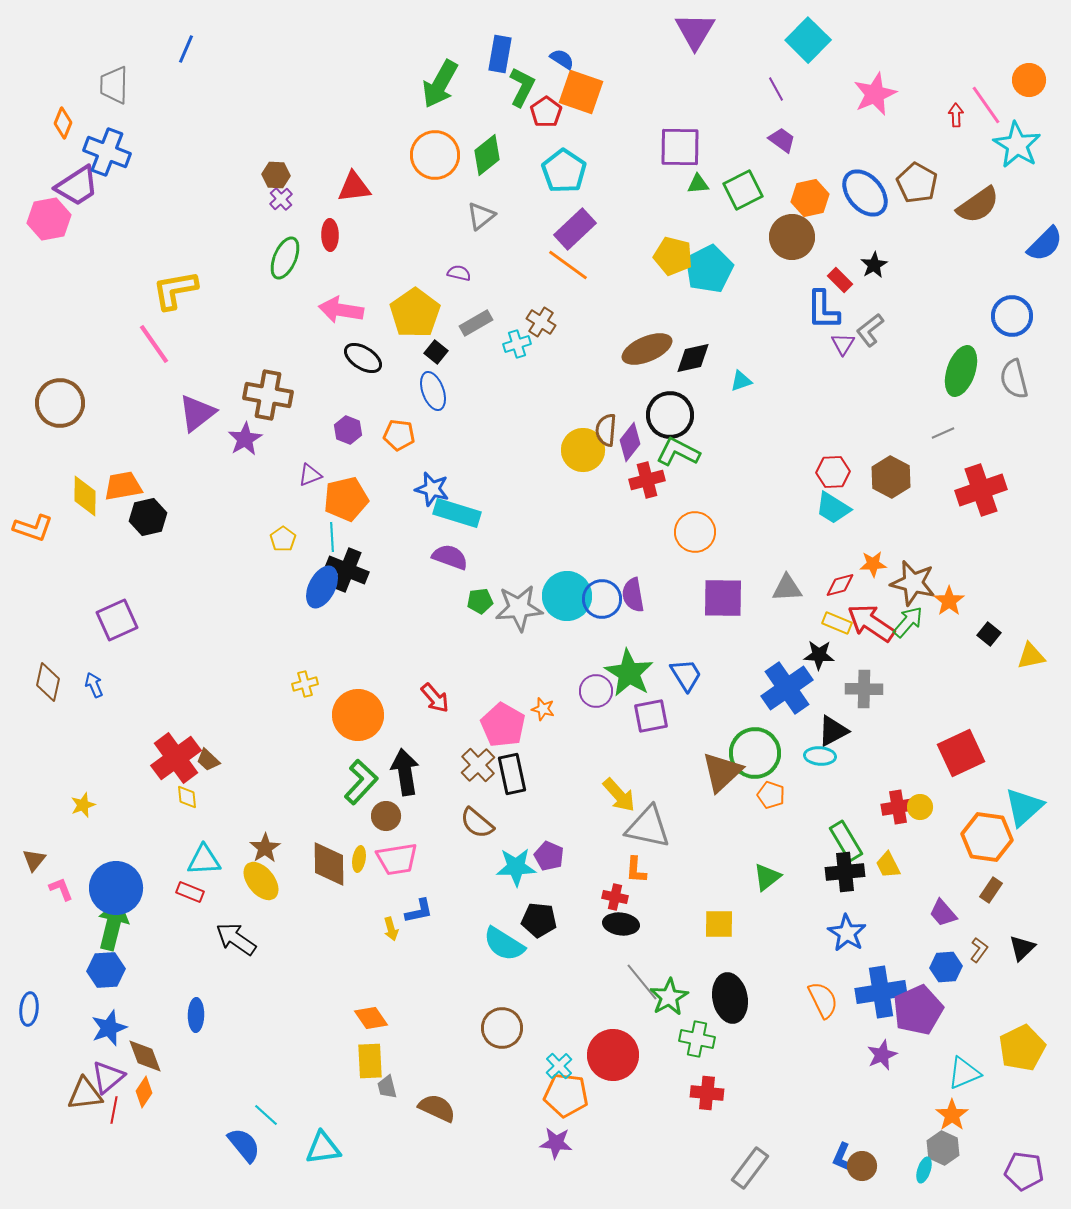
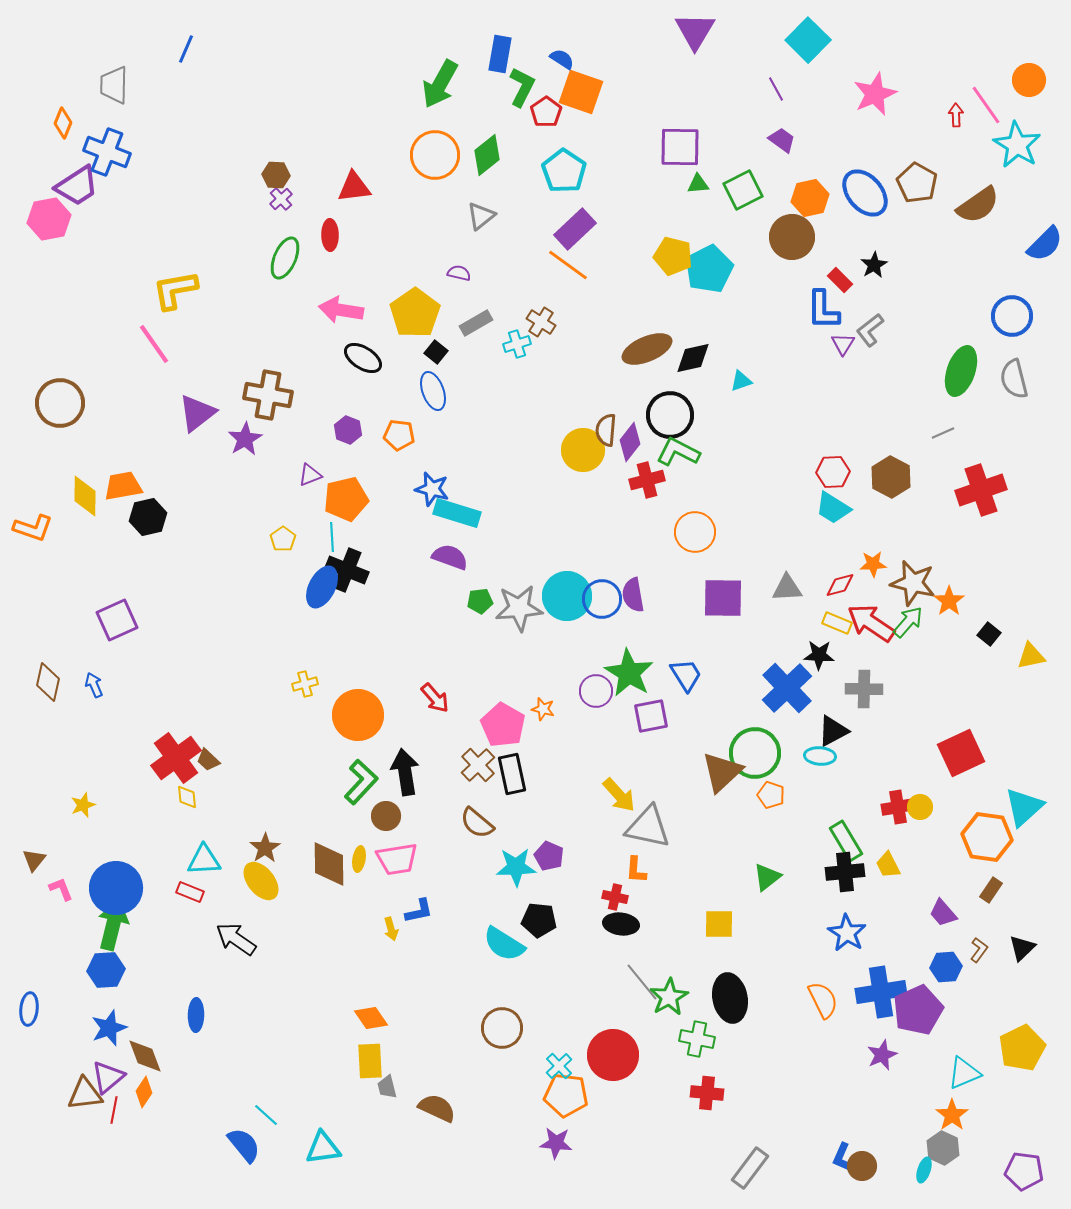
blue cross at (787, 688): rotated 9 degrees counterclockwise
